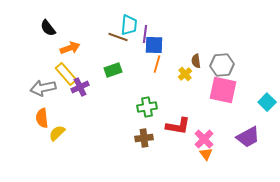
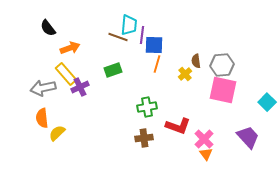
purple line: moved 3 px left, 1 px down
red L-shape: rotated 10 degrees clockwise
purple trapezoid: rotated 105 degrees counterclockwise
